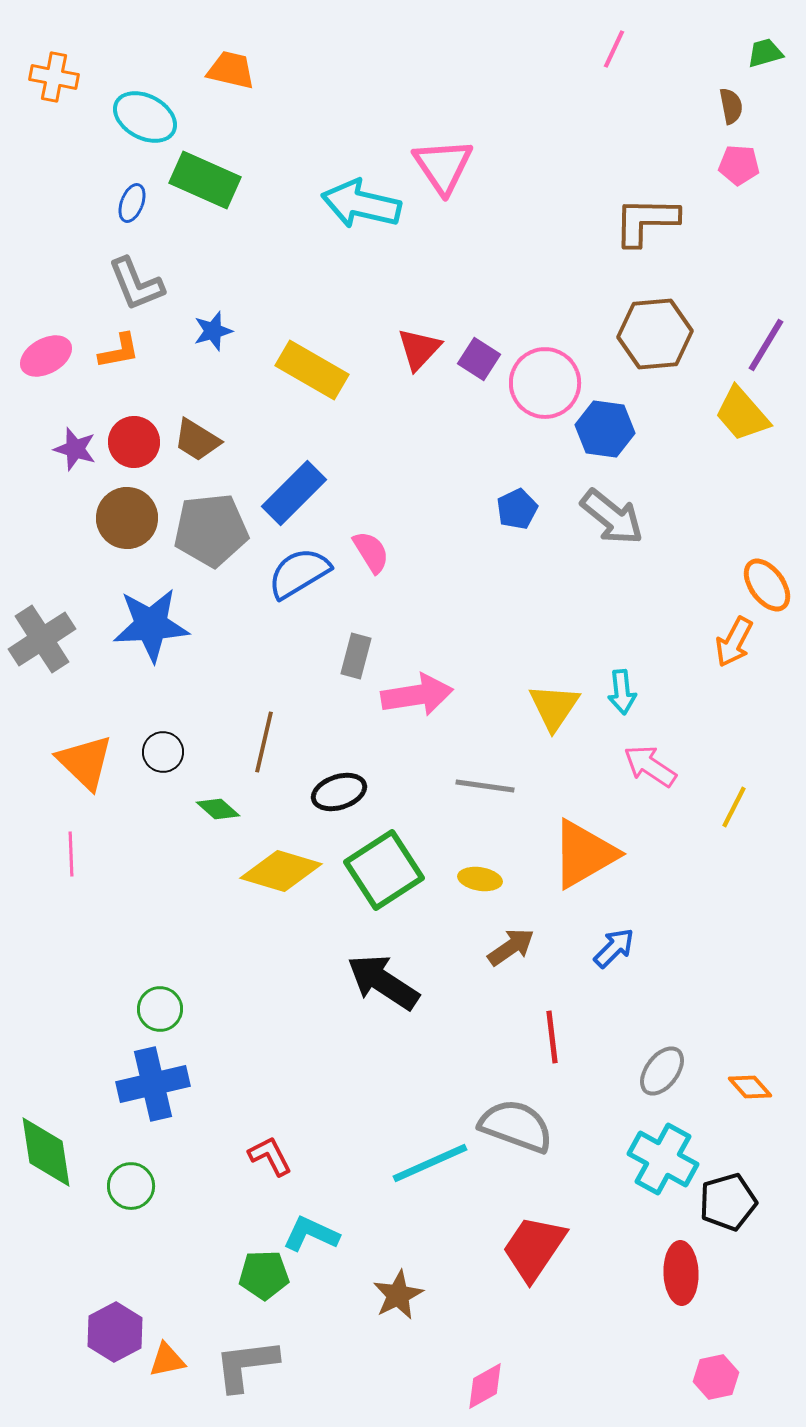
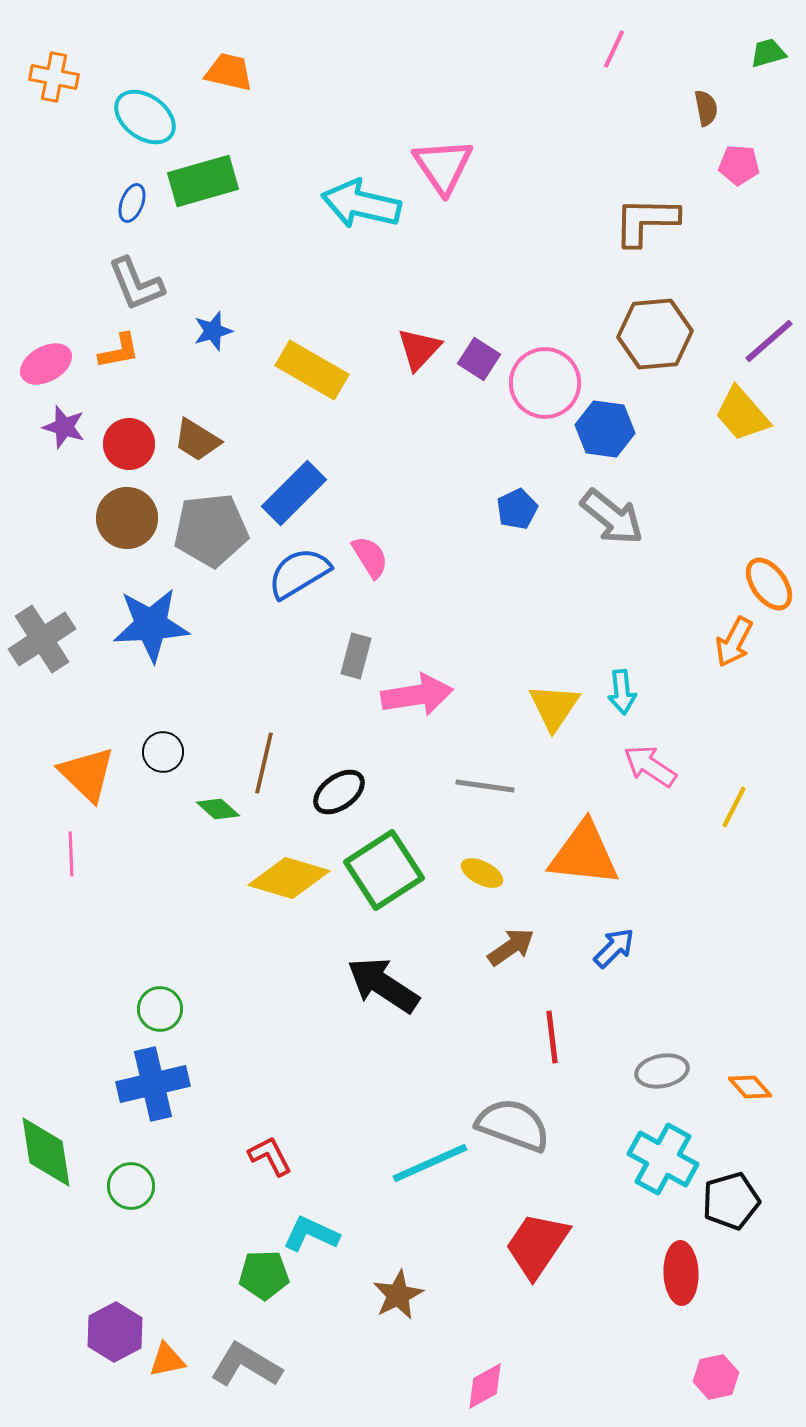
green trapezoid at (765, 53): moved 3 px right
orange trapezoid at (231, 70): moved 2 px left, 2 px down
brown semicircle at (731, 106): moved 25 px left, 2 px down
cyan ellipse at (145, 117): rotated 8 degrees clockwise
green rectangle at (205, 180): moved 2 px left, 1 px down; rotated 40 degrees counterclockwise
purple line at (766, 345): moved 3 px right, 4 px up; rotated 18 degrees clockwise
pink ellipse at (46, 356): moved 8 px down
red circle at (134, 442): moved 5 px left, 2 px down
purple star at (75, 449): moved 11 px left, 22 px up
pink semicircle at (371, 552): moved 1 px left, 5 px down
orange ellipse at (767, 585): moved 2 px right, 1 px up
brown line at (264, 742): moved 21 px down
orange triangle at (85, 762): moved 2 px right, 12 px down
black ellipse at (339, 792): rotated 18 degrees counterclockwise
orange triangle at (584, 854): rotated 36 degrees clockwise
yellow diamond at (281, 871): moved 8 px right, 7 px down
yellow ellipse at (480, 879): moved 2 px right, 6 px up; rotated 18 degrees clockwise
black arrow at (383, 982): moved 3 px down
gray ellipse at (662, 1071): rotated 42 degrees clockwise
gray semicircle at (516, 1126): moved 3 px left, 1 px up
black pentagon at (728, 1202): moved 3 px right, 1 px up
red trapezoid at (534, 1248): moved 3 px right, 3 px up
gray L-shape at (246, 1365): rotated 38 degrees clockwise
